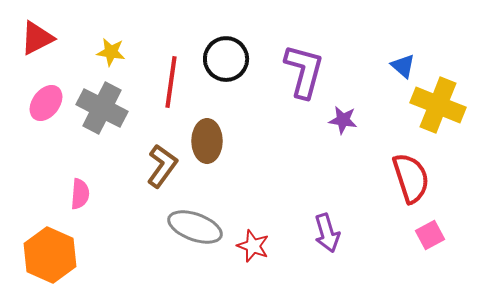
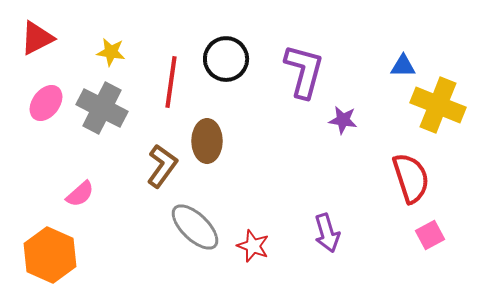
blue triangle: rotated 40 degrees counterclockwise
pink semicircle: rotated 44 degrees clockwise
gray ellipse: rotated 24 degrees clockwise
